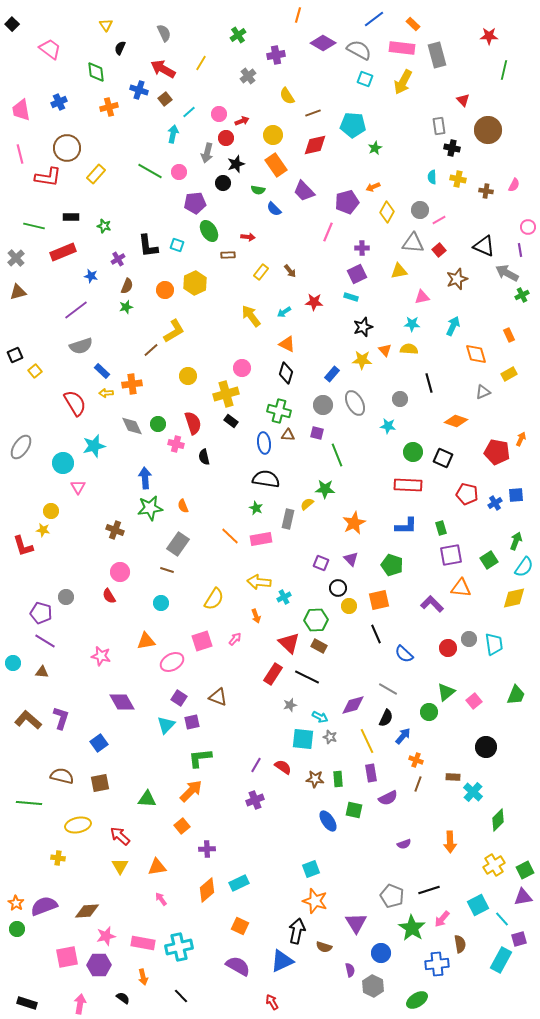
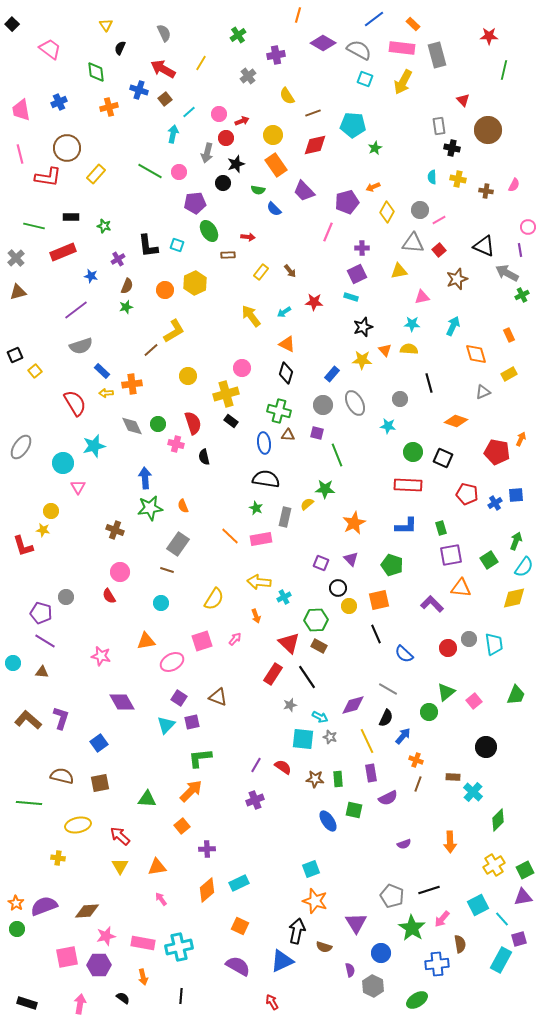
gray rectangle at (288, 519): moved 3 px left, 2 px up
black line at (307, 677): rotated 30 degrees clockwise
black line at (181, 996): rotated 49 degrees clockwise
